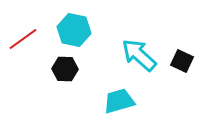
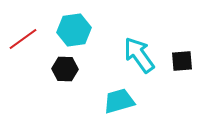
cyan hexagon: rotated 20 degrees counterclockwise
cyan arrow: rotated 12 degrees clockwise
black square: rotated 30 degrees counterclockwise
